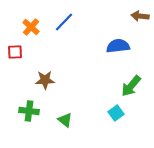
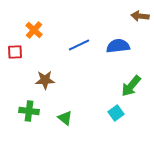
blue line: moved 15 px right, 23 px down; rotated 20 degrees clockwise
orange cross: moved 3 px right, 3 px down
green triangle: moved 2 px up
